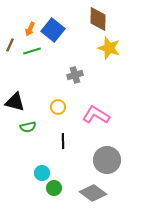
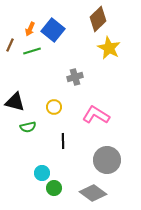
brown diamond: rotated 45 degrees clockwise
yellow star: rotated 10 degrees clockwise
gray cross: moved 2 px down
yellow circle: moved 4 px left
